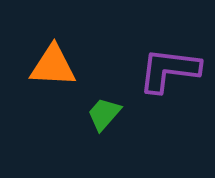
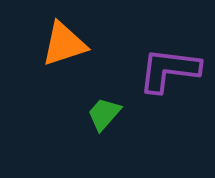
orange triangle: moved 11 px right, 22 px up; rotated 21 degrees counterclockwise
